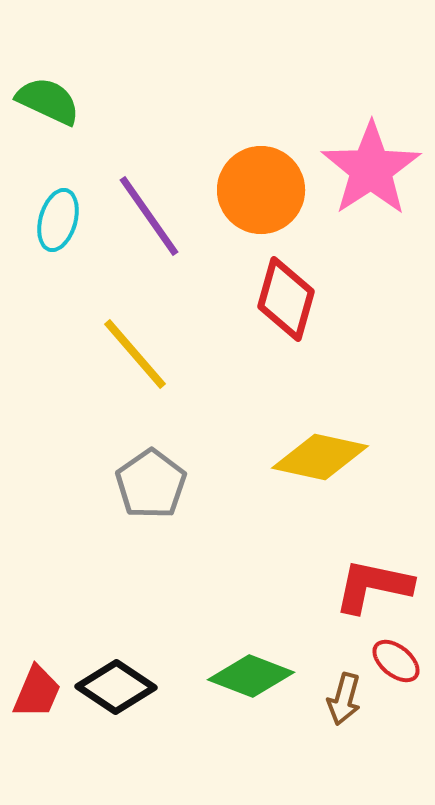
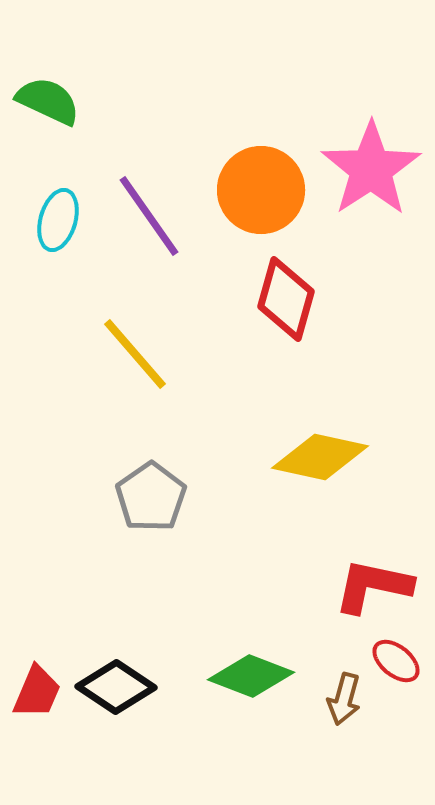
gray pentagon: moved 13 px down
